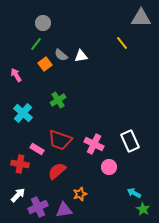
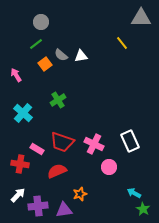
gray circle: moved 2 px left, 1 px up
green line: rotated 16 degrees clockwise
red trapezoid: moved 2 px right, 2 px down
red semicircle: rotated 18 degrees clockwise
purple cross: moved 1 px up; rotated 18 degrees clockwise
